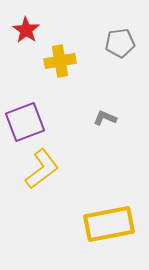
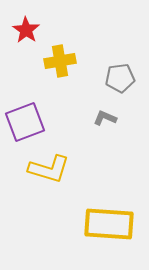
gray pentagon: moved 35 px down
yellow L-shape: moved 7 px right; rotated 54 degrees clockwise
yellow rectangle: rotated 15 degrees clockwise
